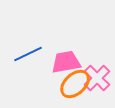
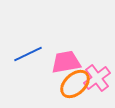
pink cross: rotated 8 degrees clockwise
